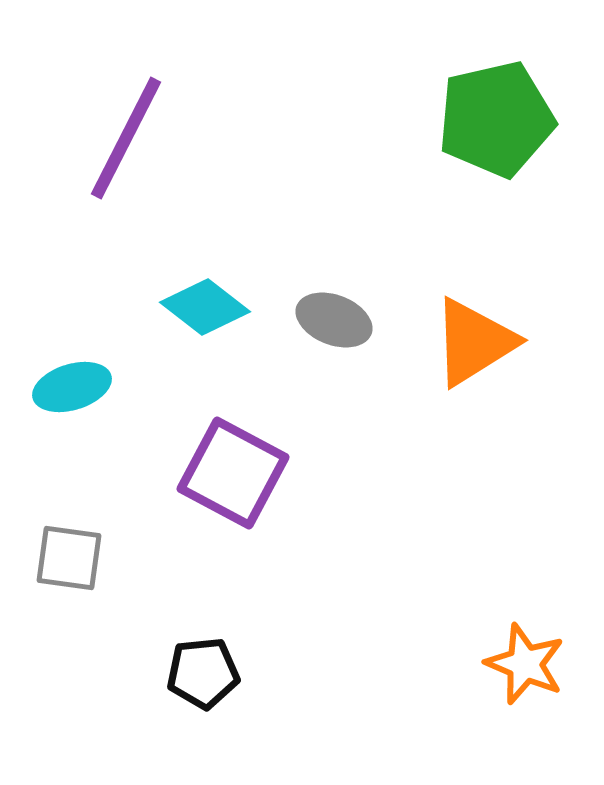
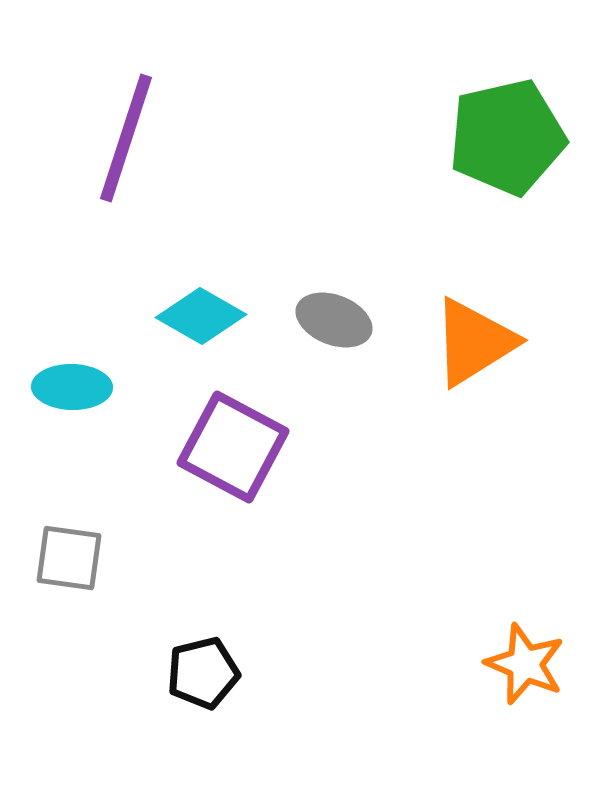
green pentagon: moved 11 px right, 18 px down
purple line: rotated 9 degrees counterclockwise
cyan diamond: moved 4 px left, 9 px down; rotated 8 degrees counterclockwise
cyan ellipse: rotated 18 degrees clockwise
purple square: moved 26 px up
black pentagon: rotated 8 degrees counterclockwise
